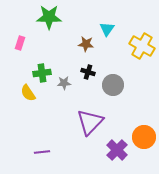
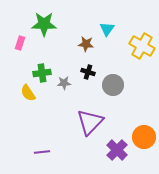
green star: moved 5 px left, 7 px down
